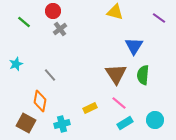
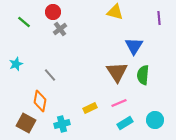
red circle: moved 1 px down
purple line: rotated 48 degrees clockwise
brown triangle: moved 1 px right, 2 px up
pink line: rotated 63 degrees counterclockwise
